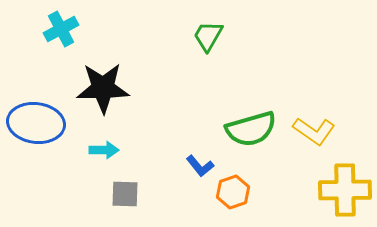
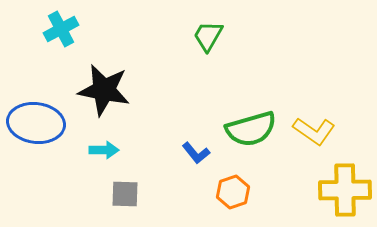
black star: moved 1 px right, 2 px down; rotated 12 degrees clockwise
blue L-shape: moved 4 px left, 13 px up
